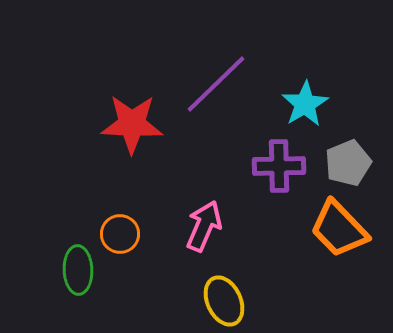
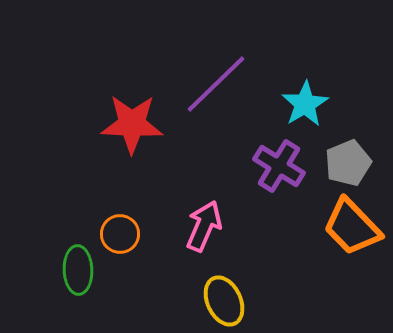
purple cross: rotated 33 degrees clockwise
orange trapezoid: moved 13 px right, 2 px up
